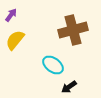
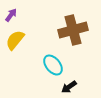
cyan ellipse: rotated 15 degrees clockwise
